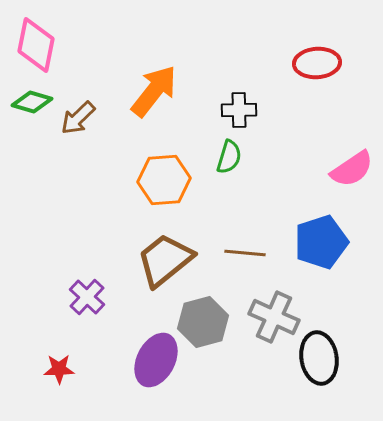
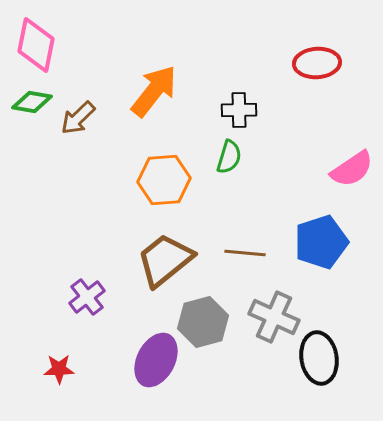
green diamond: rotated 6 degrees counterclockwise
purple cross: rotated 9 degrees clockwise
